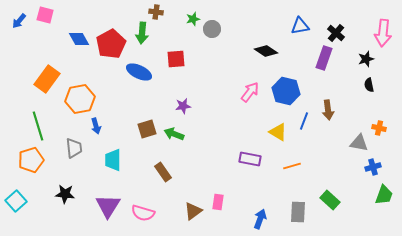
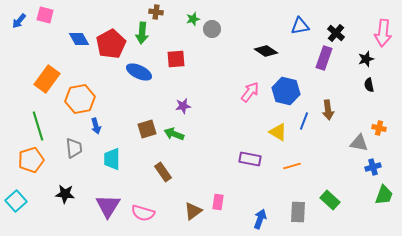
cyan trapezoid at (113, 160): moved 1 px left, 1 px up
